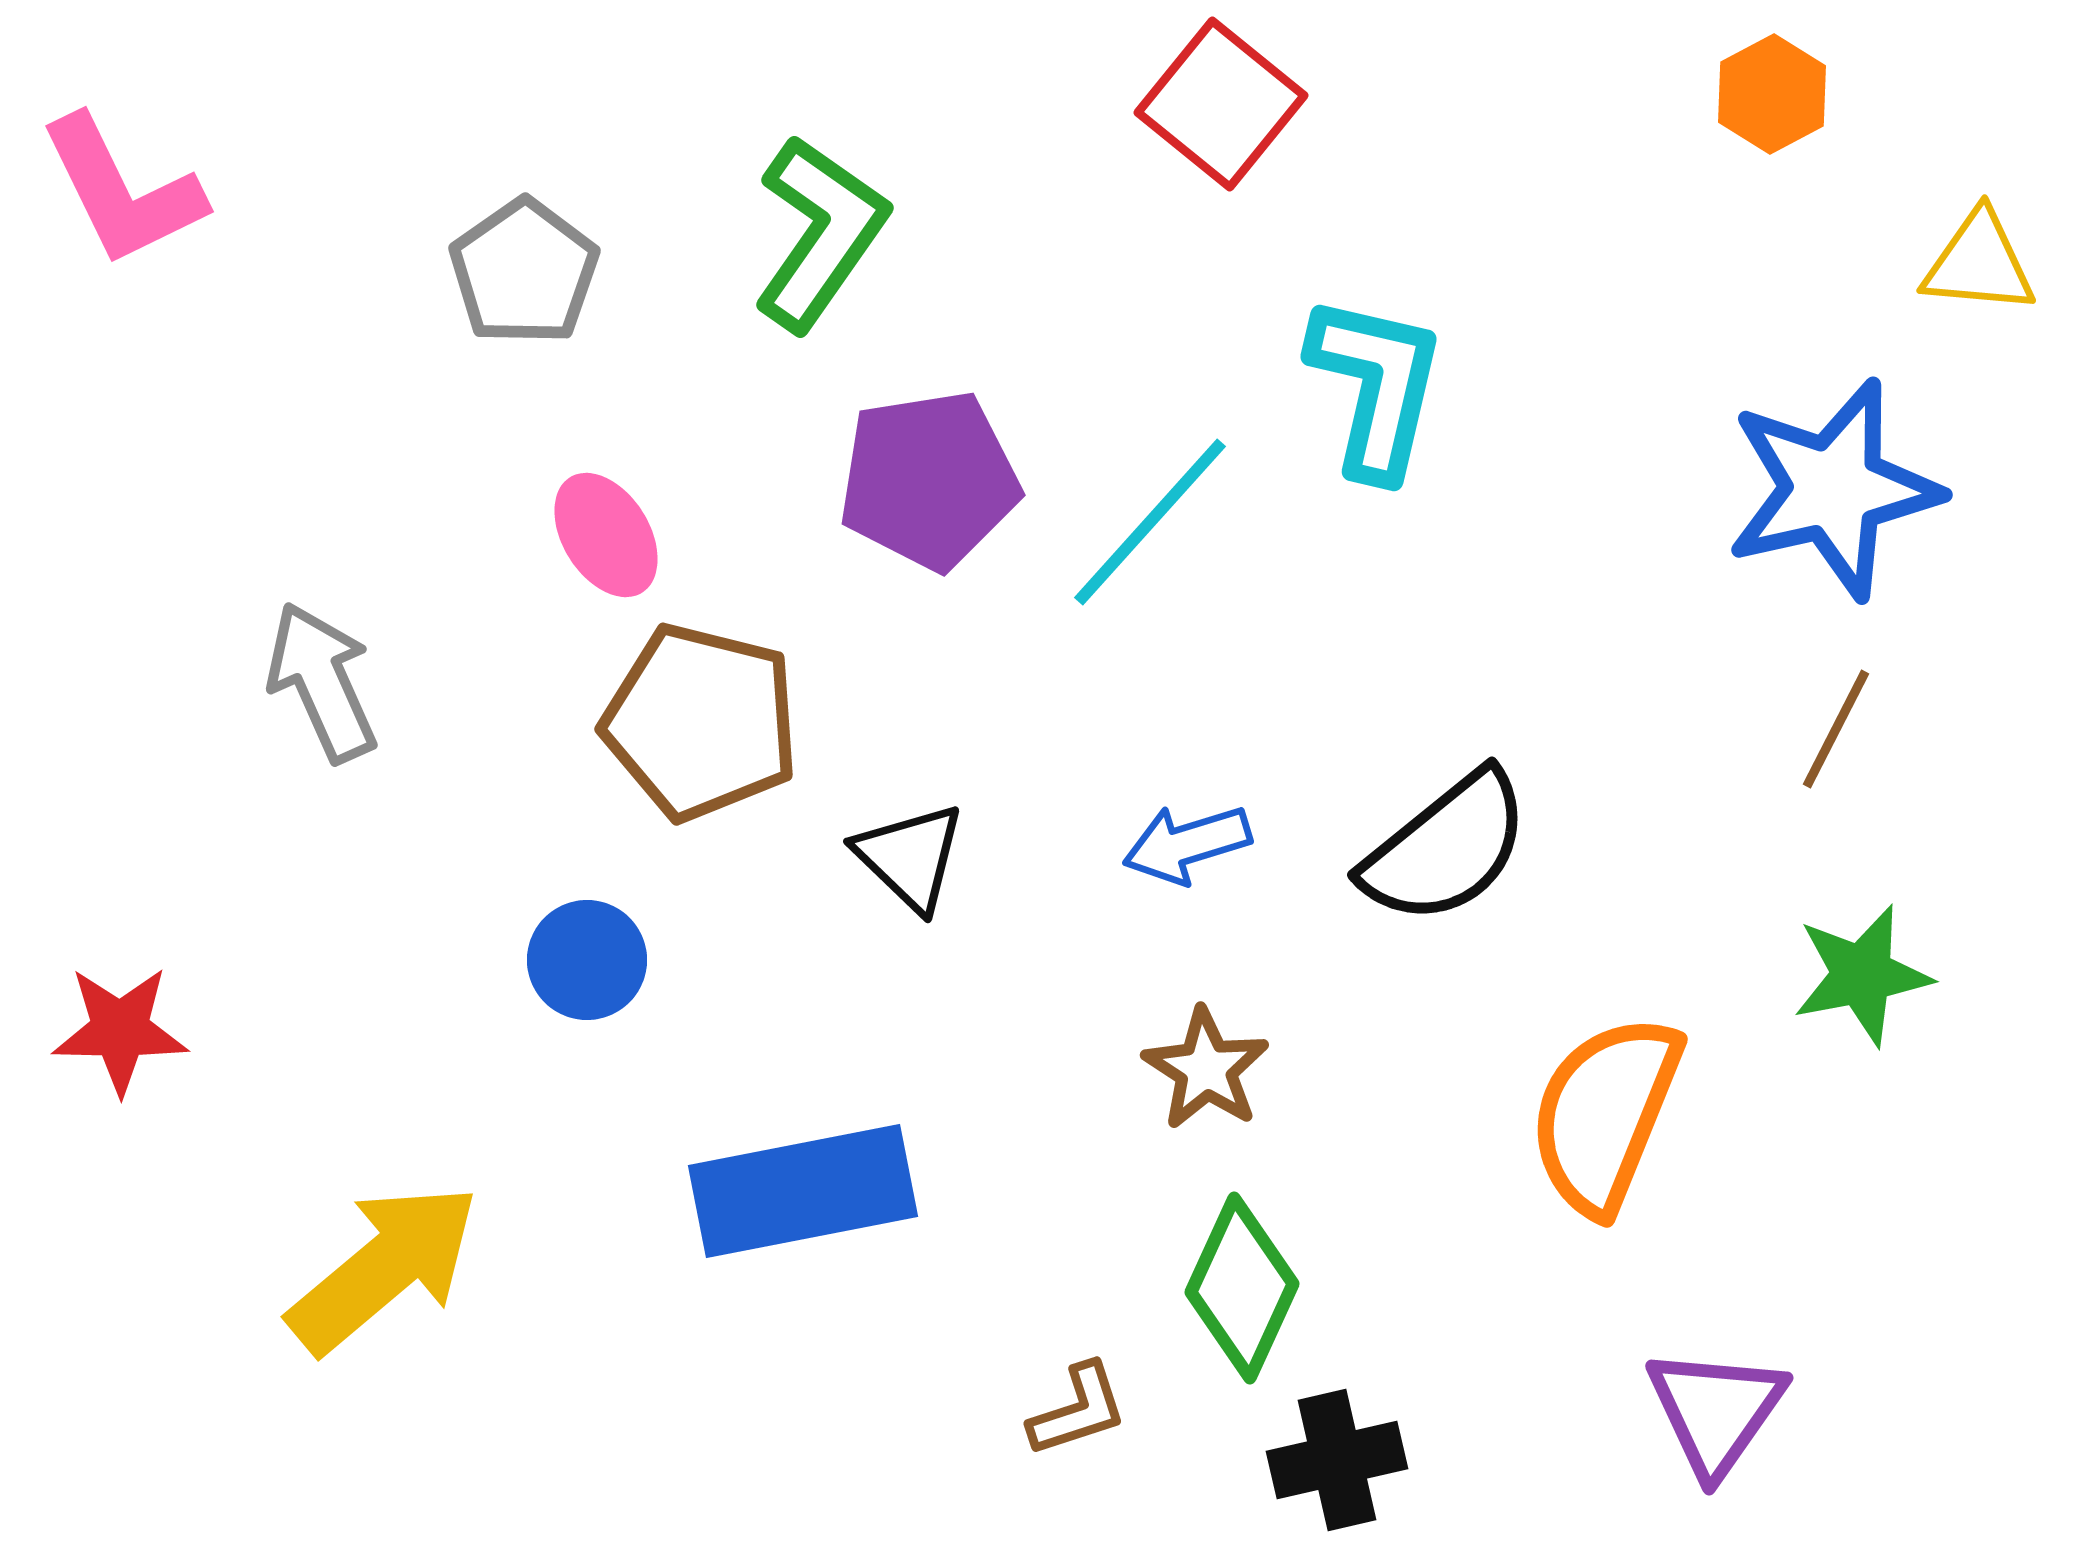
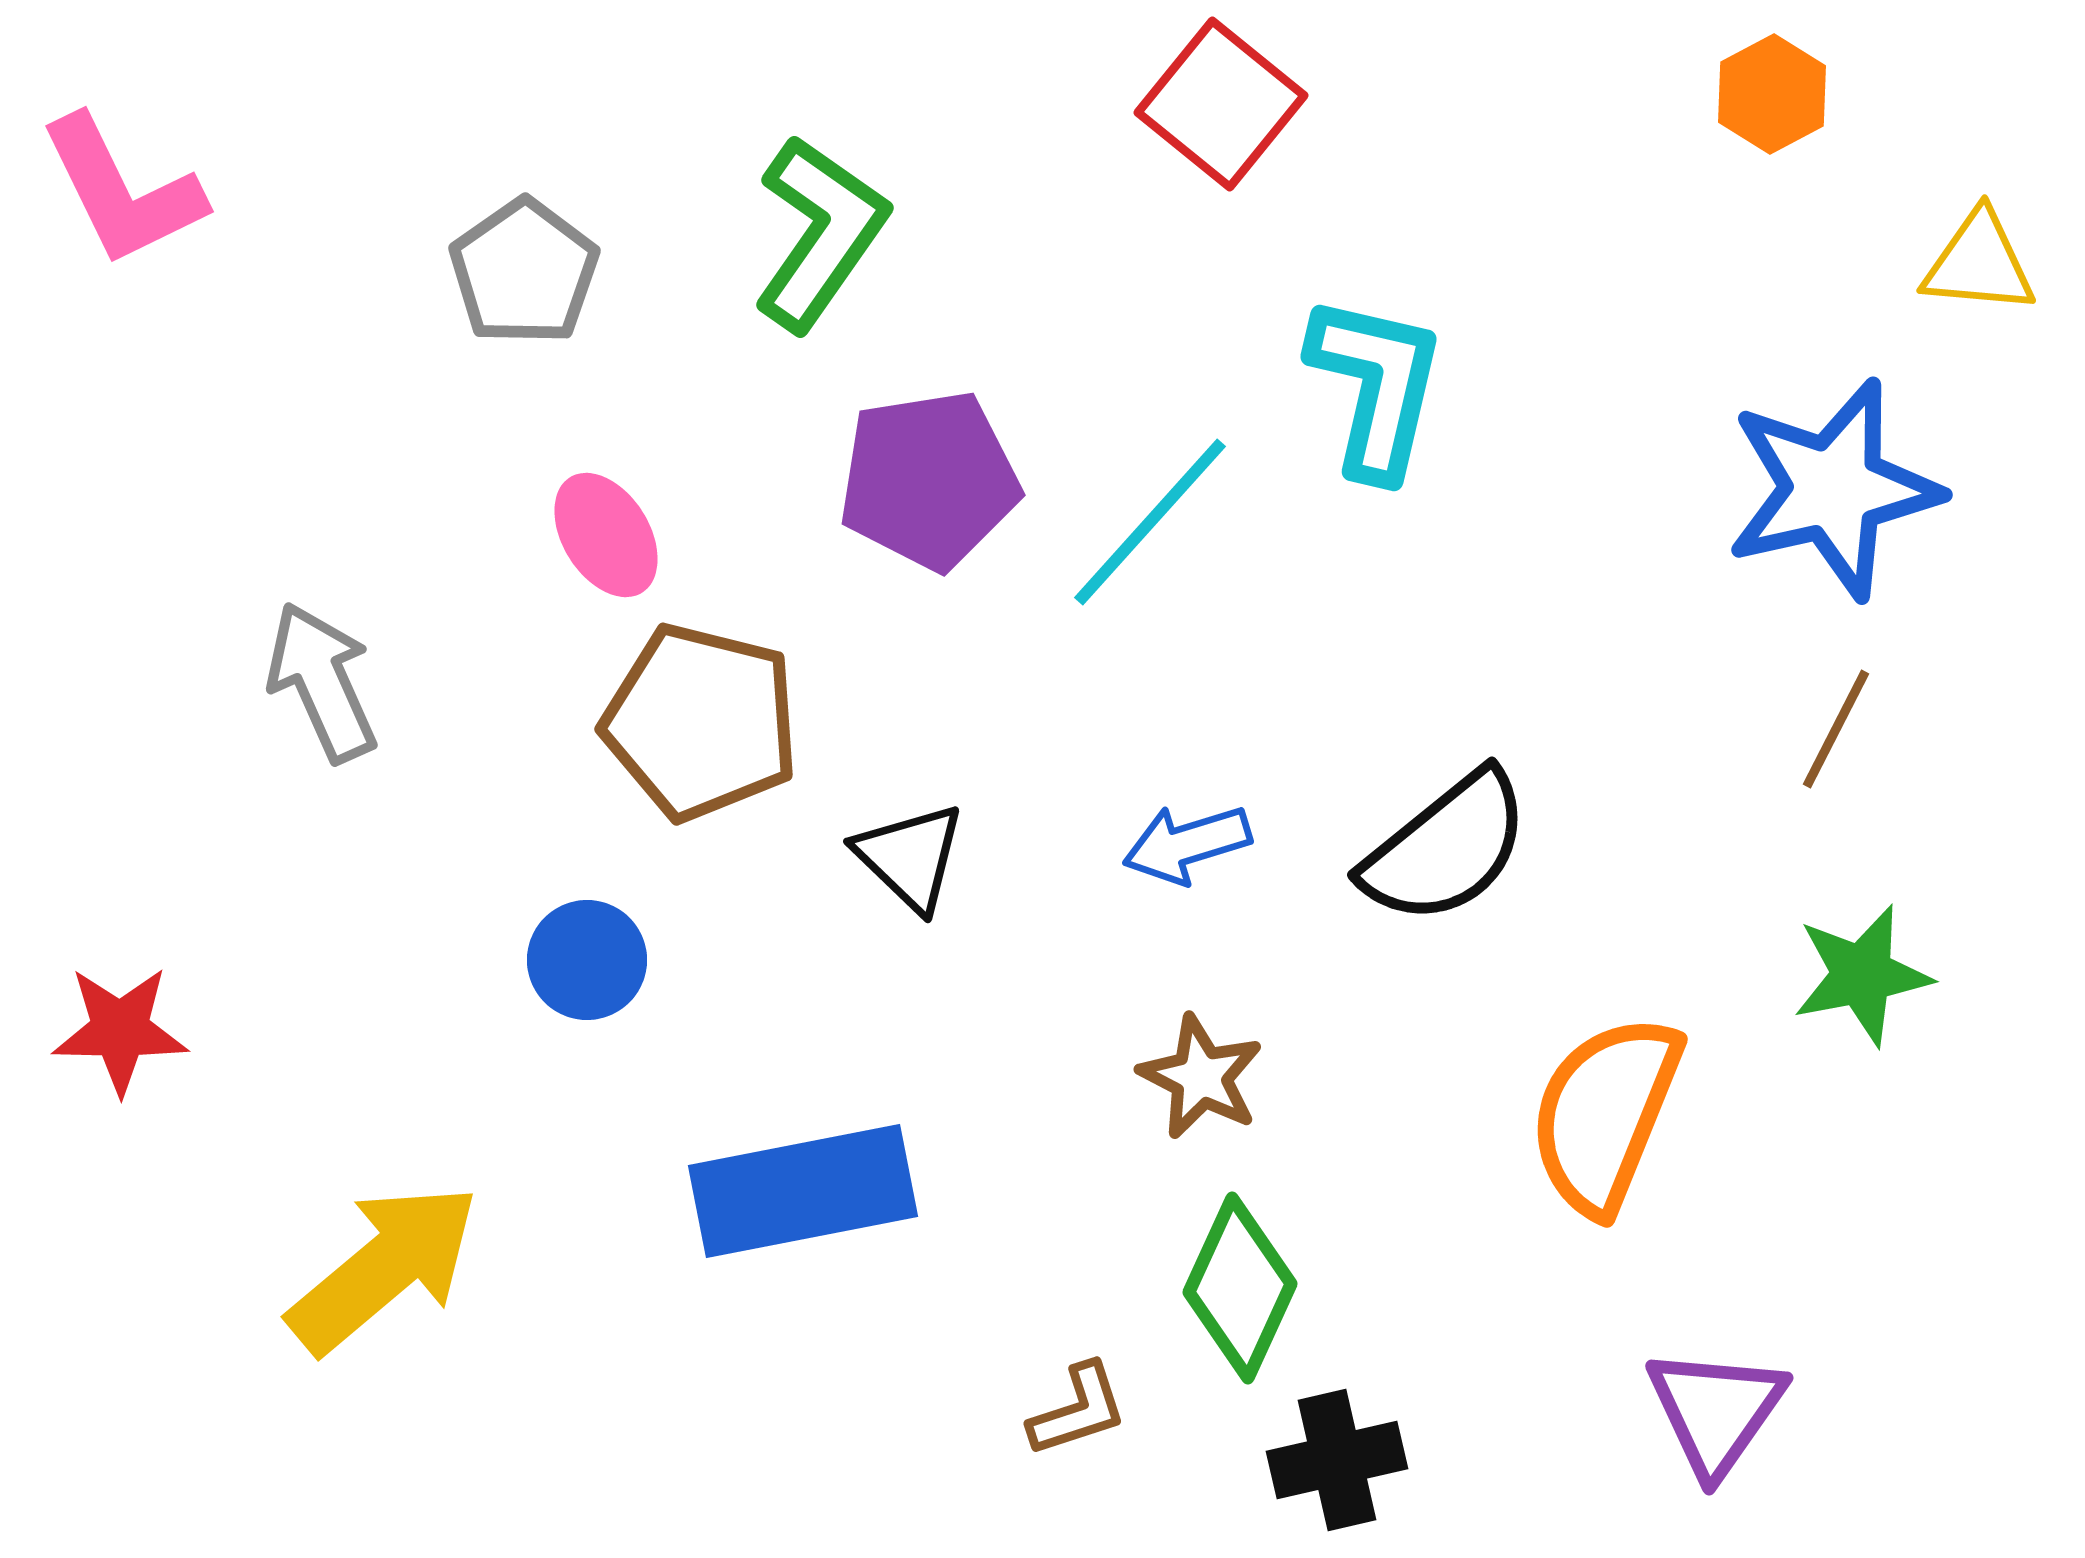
brown star: moved 5 px left, 8 px down; rotated 6 degrees counterclockwise
green diamond: moved 2 px left
